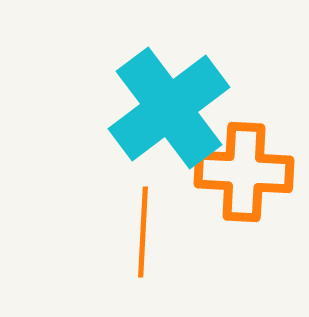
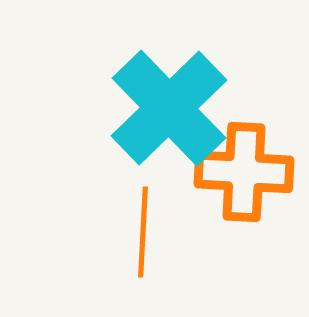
cyan cross: rotated 7 degrees counterclockwise
